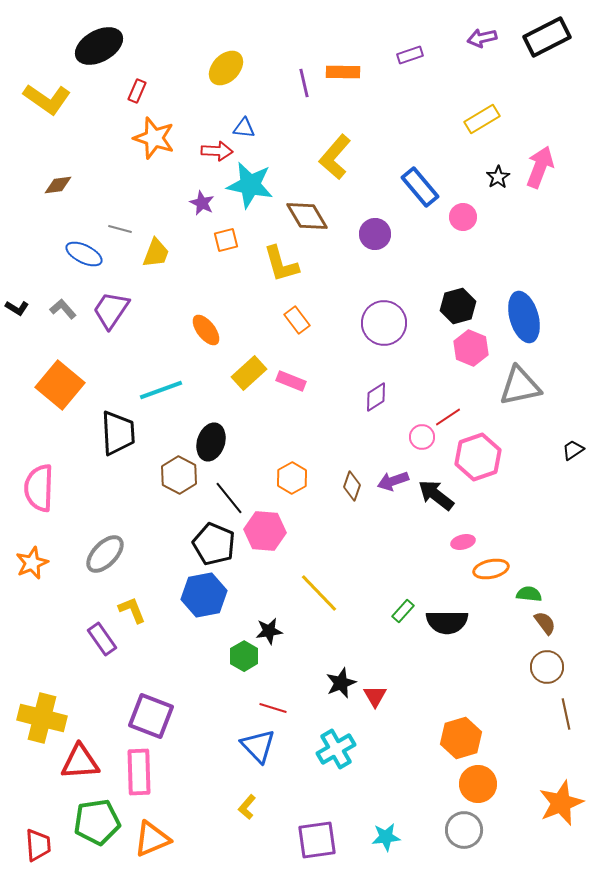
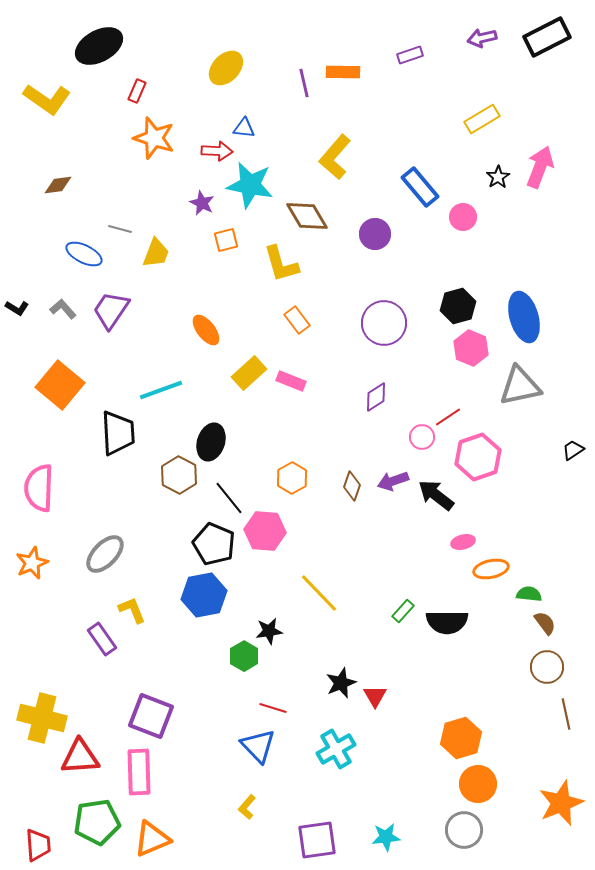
red triangle at (80, 762): moved 5 px up
